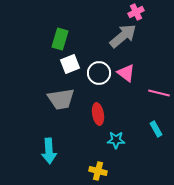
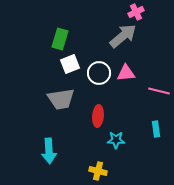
pink triangle: rotated 42 degrees counterclockwise
pink line: moved 2 px up
red ellipse: moved 2 px down; rotated 15 degrees clockwise
cyan rectangle: rotated 21 degrees clockwise
